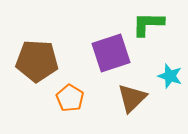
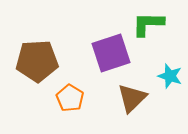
brown pentagon: rotated 6 degrees counterclockwise
